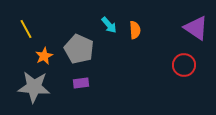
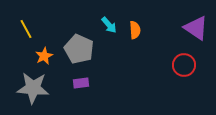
gray star: moved 1 px left, 1 px down
